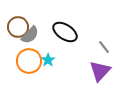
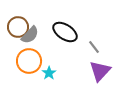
gray line: moved 10 px left
cyan star: moved 1 px right, 13 px down
